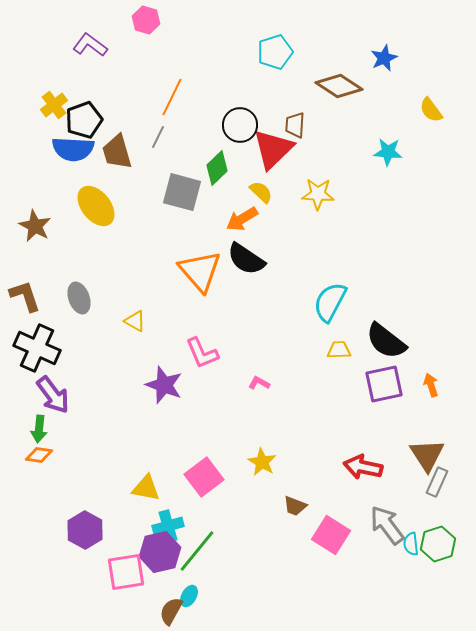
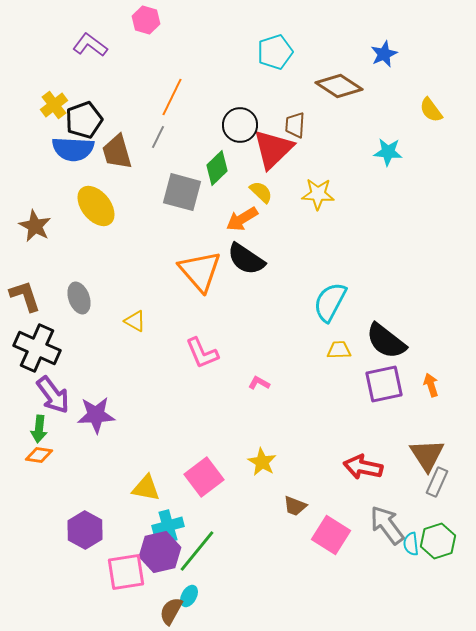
blue star at (384, 58): moved 4 px up
purple star at (164, 385): moved 68 px left, 30 px down; rotated 24 degrees counterclockwise
green hexagon at (438, 544): moved 3 px up
